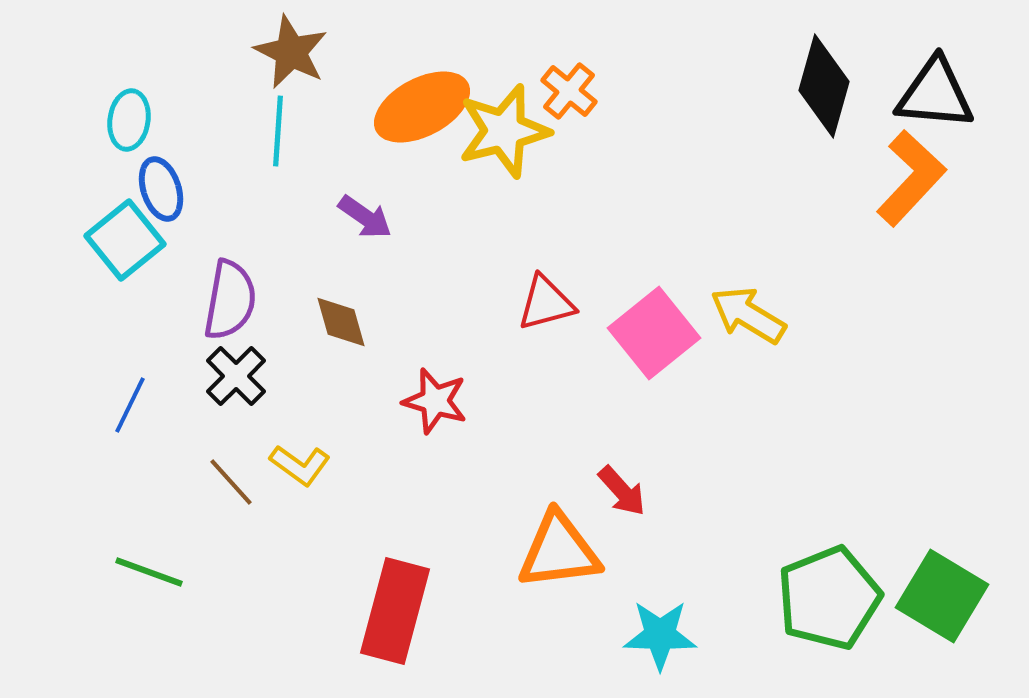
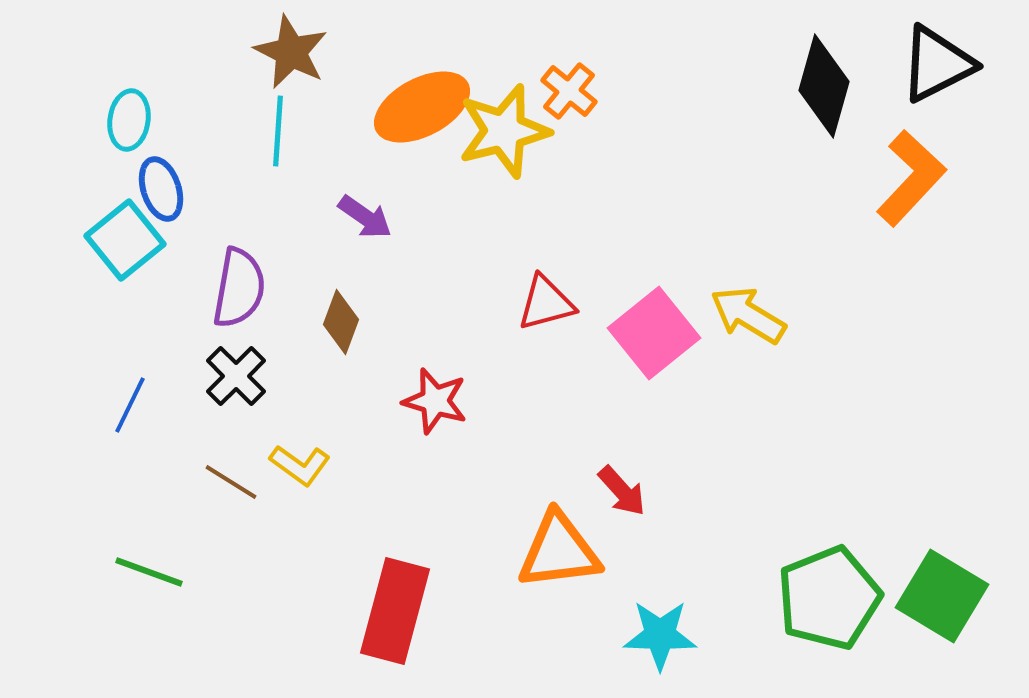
black triangle: moved 2 px right, 30 px up; rotated 32 degrees counterclockwise
purple semicircle: moved 9 px right, 12 px up
brown diamond: rotated 36 degrees clockwise
brown line: rotated 16 degrees counterclockwise
